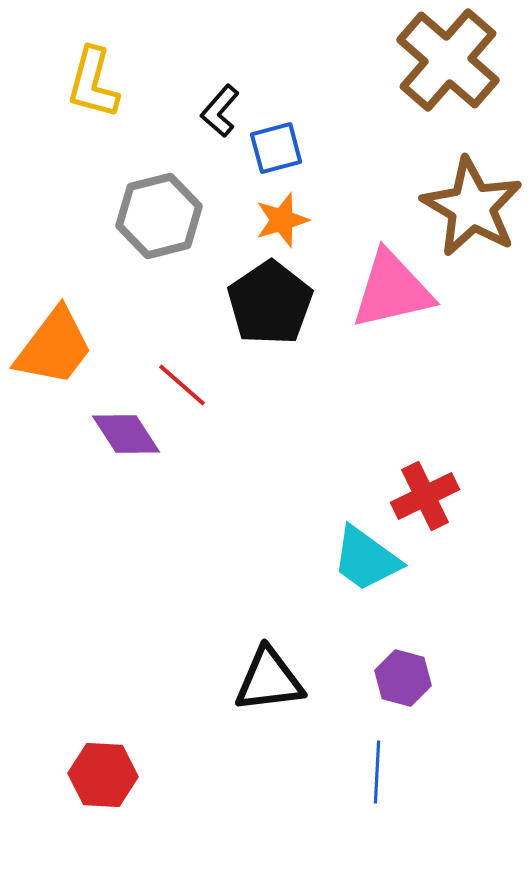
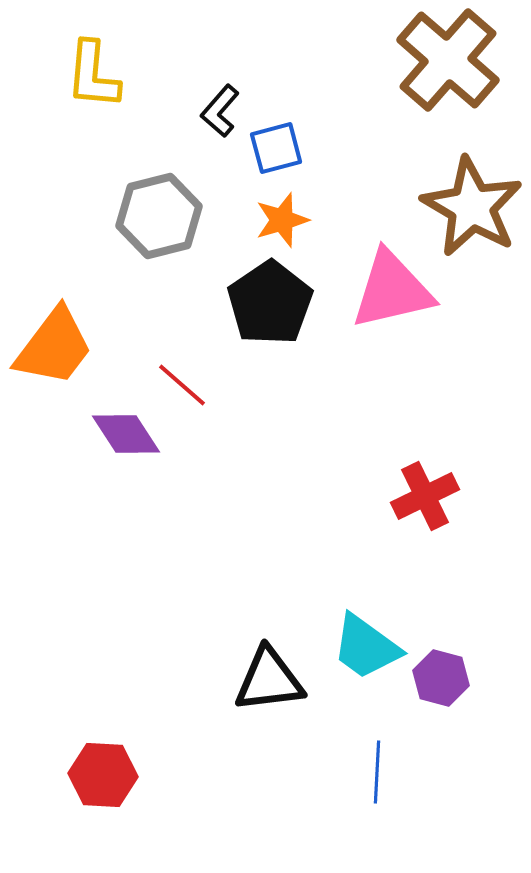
yellow L-shape: moved 8 px up; rotated 10 degrees counterclockwise
cyan trapezoid: moved 88 px down
purple hexagon: moved 38 px right
